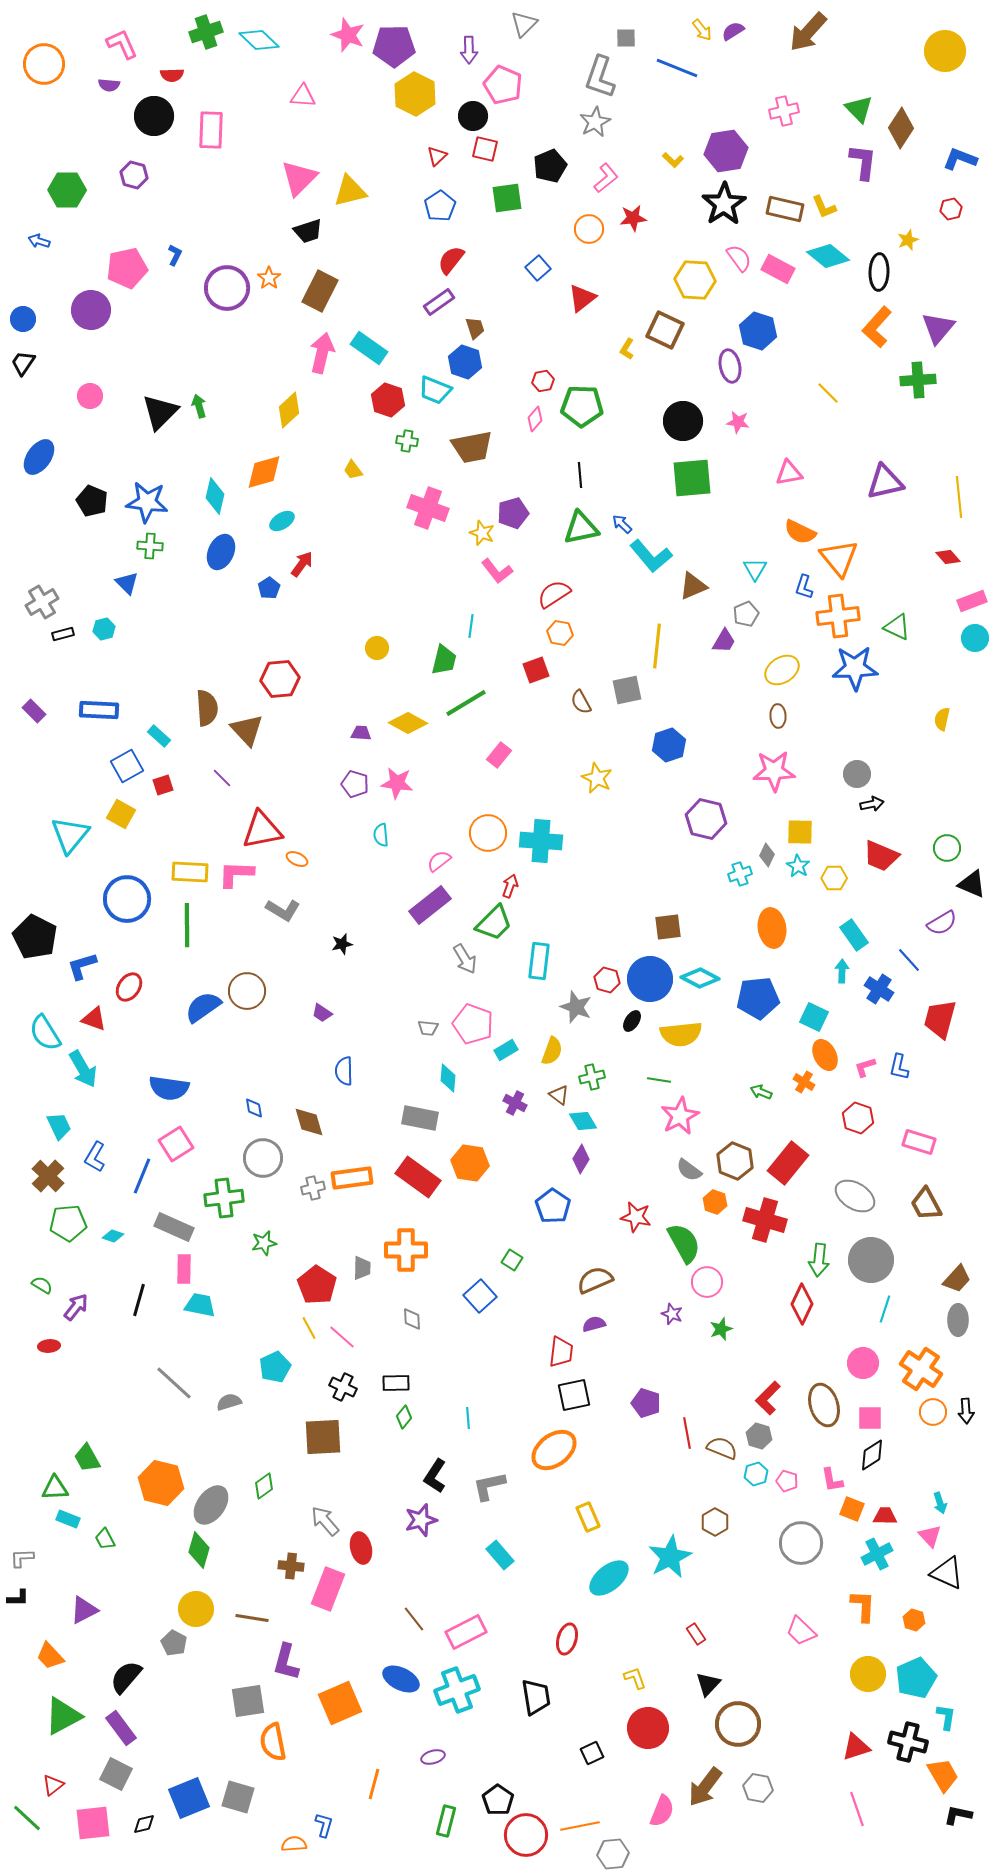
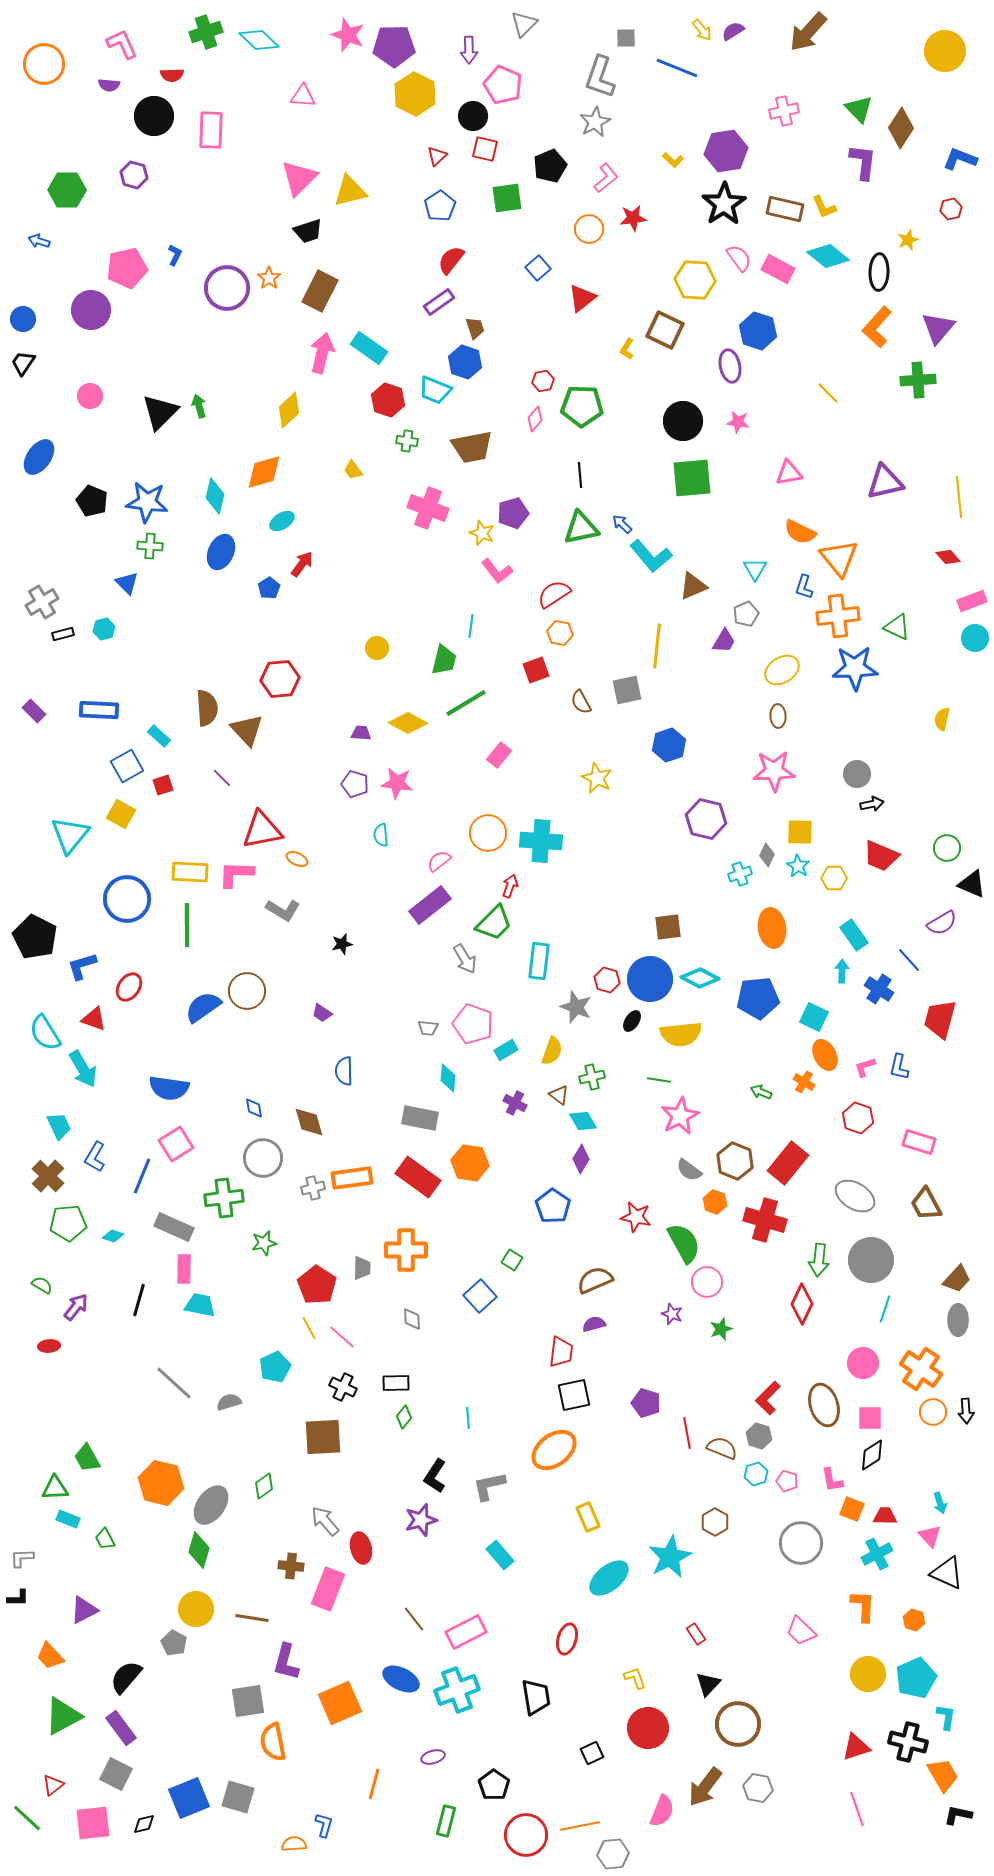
black pentagon at (498, 1800): moved 4 px left, 15 px up
